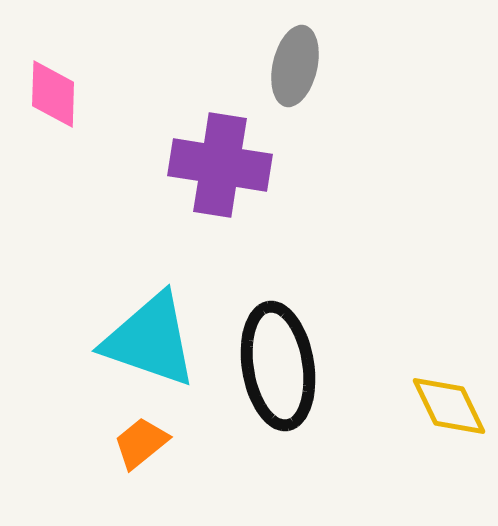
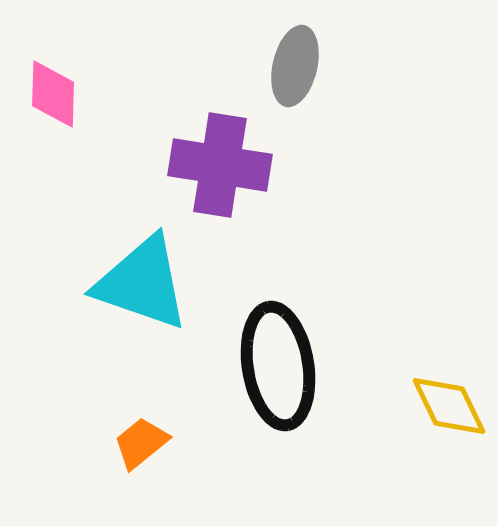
cyan triangle: moved 8 px left, 57 px up
